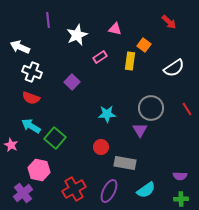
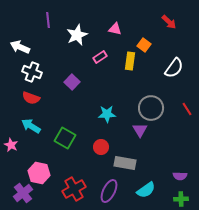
white semicircle: rotated 20 degrees counterclockwise
green square: moved 10 px right; rotated 10 degrees counterclockwise
pink hexagon: moved 3 px down
